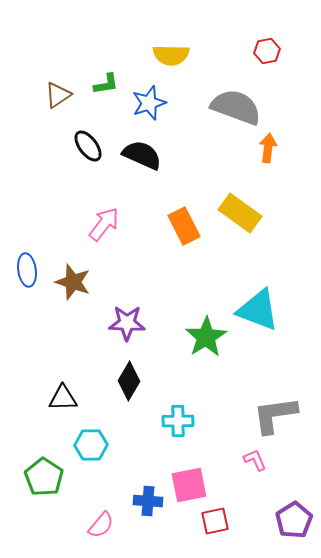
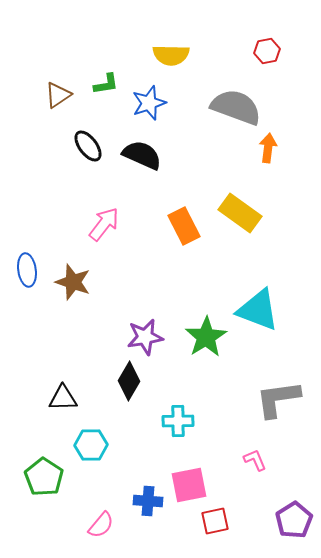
purple star: moved 18 px right, 14 px down; rotated 12 degrees counterclockwise
gray L-shape: moved 3 px right, 16 px up
